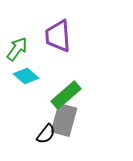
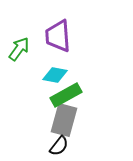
green arrow: moved 2 px right
cyan diamond: moved 29 px right, 1 px up; rotated 30 degrees counterclockwise
green rectangle: rotated 12 degrees clockwise
black semicircle: moved 13 px right, 12 px down
